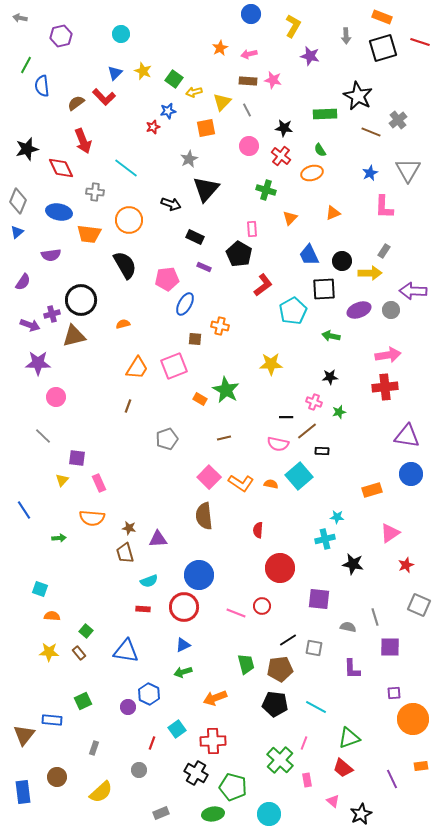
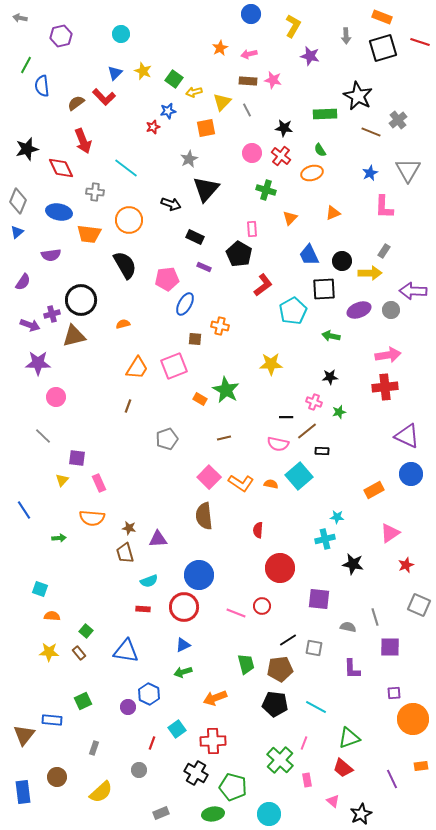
pink circle at (249, 146): moved 3 px right, 7 px down
purple triangle at (407, 436): rotated 16 degrees clockwise
orange rectangle at (372, 490): moved 2 px right; rotated 12 degrees counterclockwise
